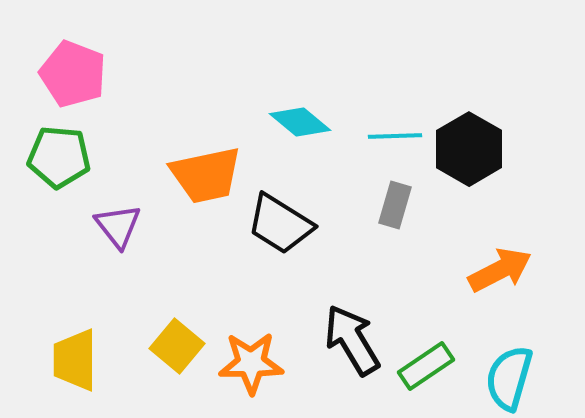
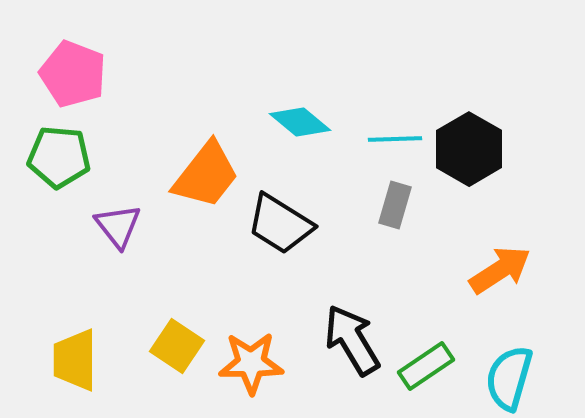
cyan line: moved 3 px down
orange trapezoid: rotated 40 degrees counterclockwise
orange arrow: rotated 6 degrees counterclockwise
yellow square: rotated 6 degrees counterclockwise
